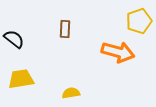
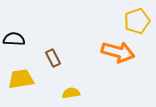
yellow pentagon: moved 2 px left
brown rectangle: moved 12 px left, 29 px down; rotated 30 degrees counterclockwise
black semicircle: rotated 35 degrees counterclockwise
